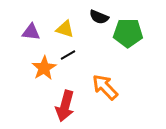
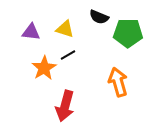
orange arrow: moved 13 px right, 5 px up; rotated 28 degrees clockwise
